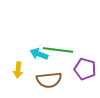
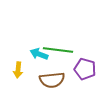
brown semicircle: moved 3 px right
